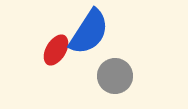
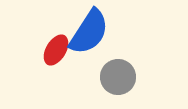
gray circle: moved 3 px right, 1 px down
